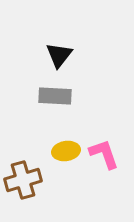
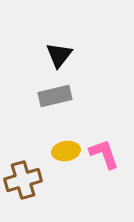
gray rectangle: rotated 16 degrees counterclockwise
